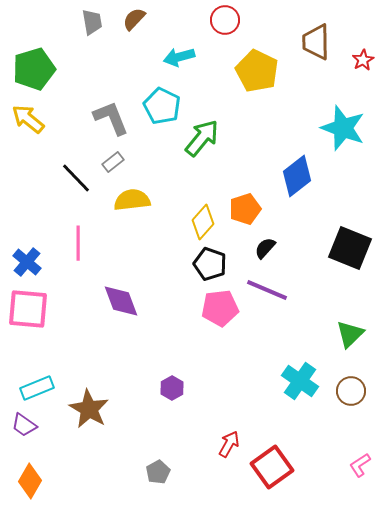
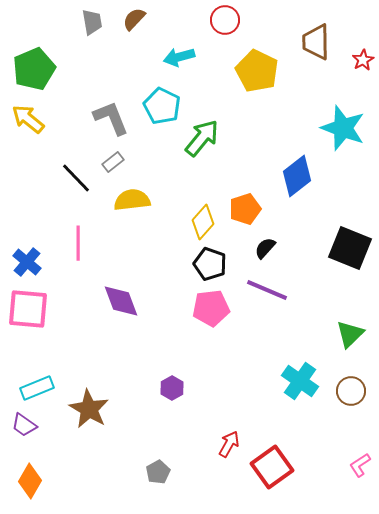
green pentagon: rotated 6 degrees counterclockwise
pink pentagon: moved 9 px left
